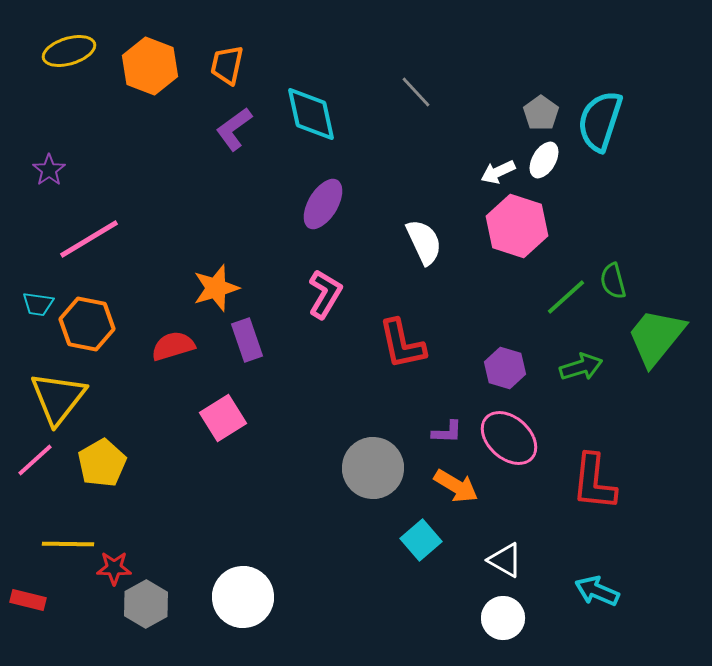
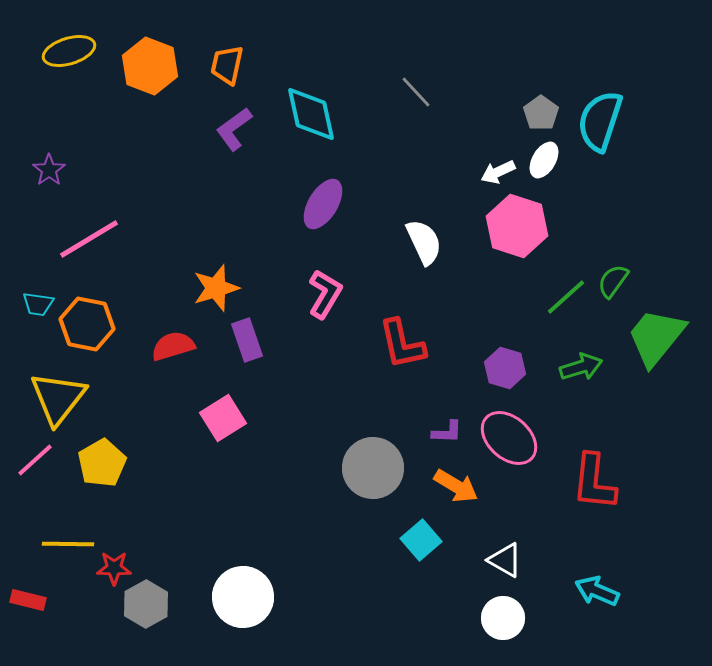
green semicircle at (613, 281): rotated 51 degrees clockwise
